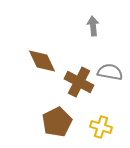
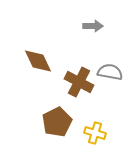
gray arrow: rotated 96 degrees clockwise
brown diamond: moved 4 px left
yellow cross: moved 6 px left, 6 px down
